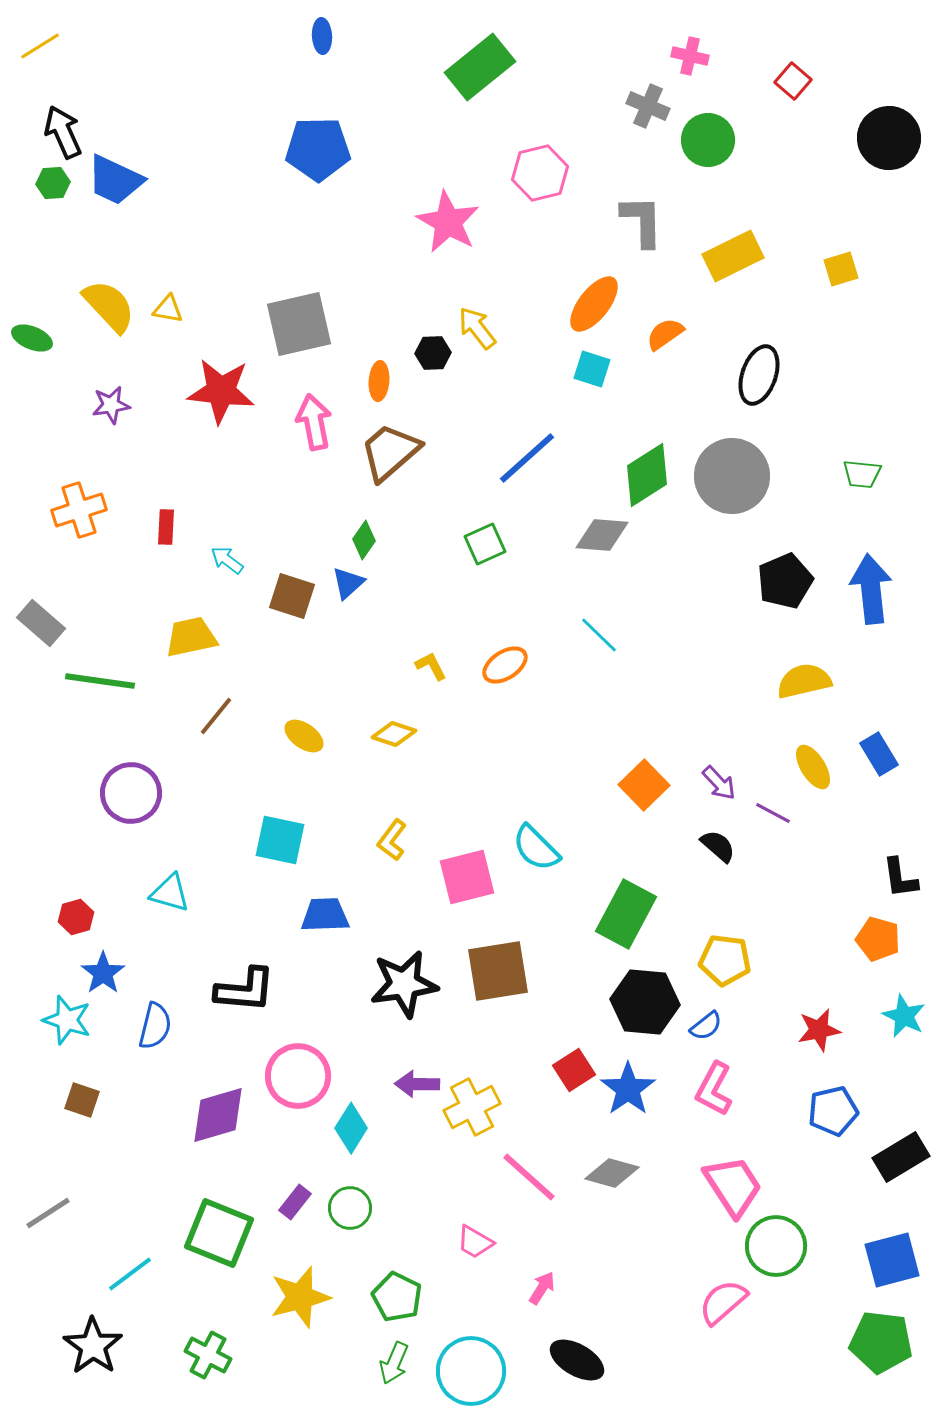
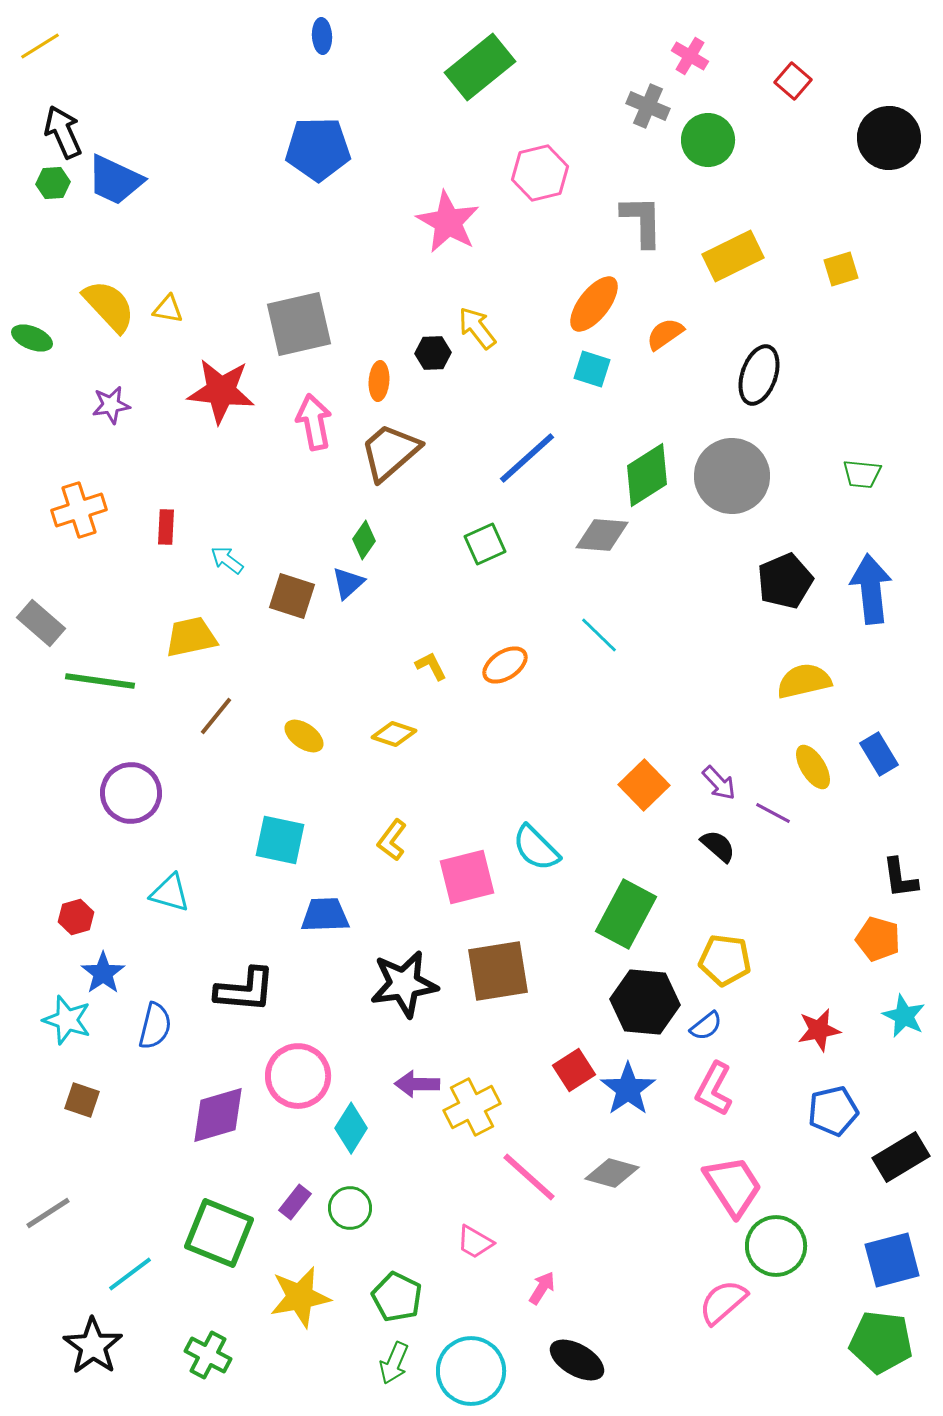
pink cross at (690, 56): rotated 18 degrees clockwise
yellow star at (300, 1297): rotated 4 degrees clockwise
